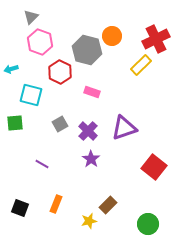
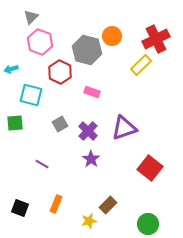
red square: moved 4 px left, 1 px down
